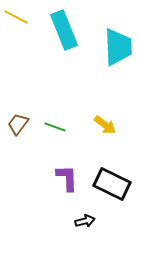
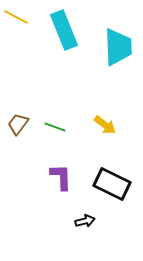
purple L-shape: moved 6 px left, 1 px up
